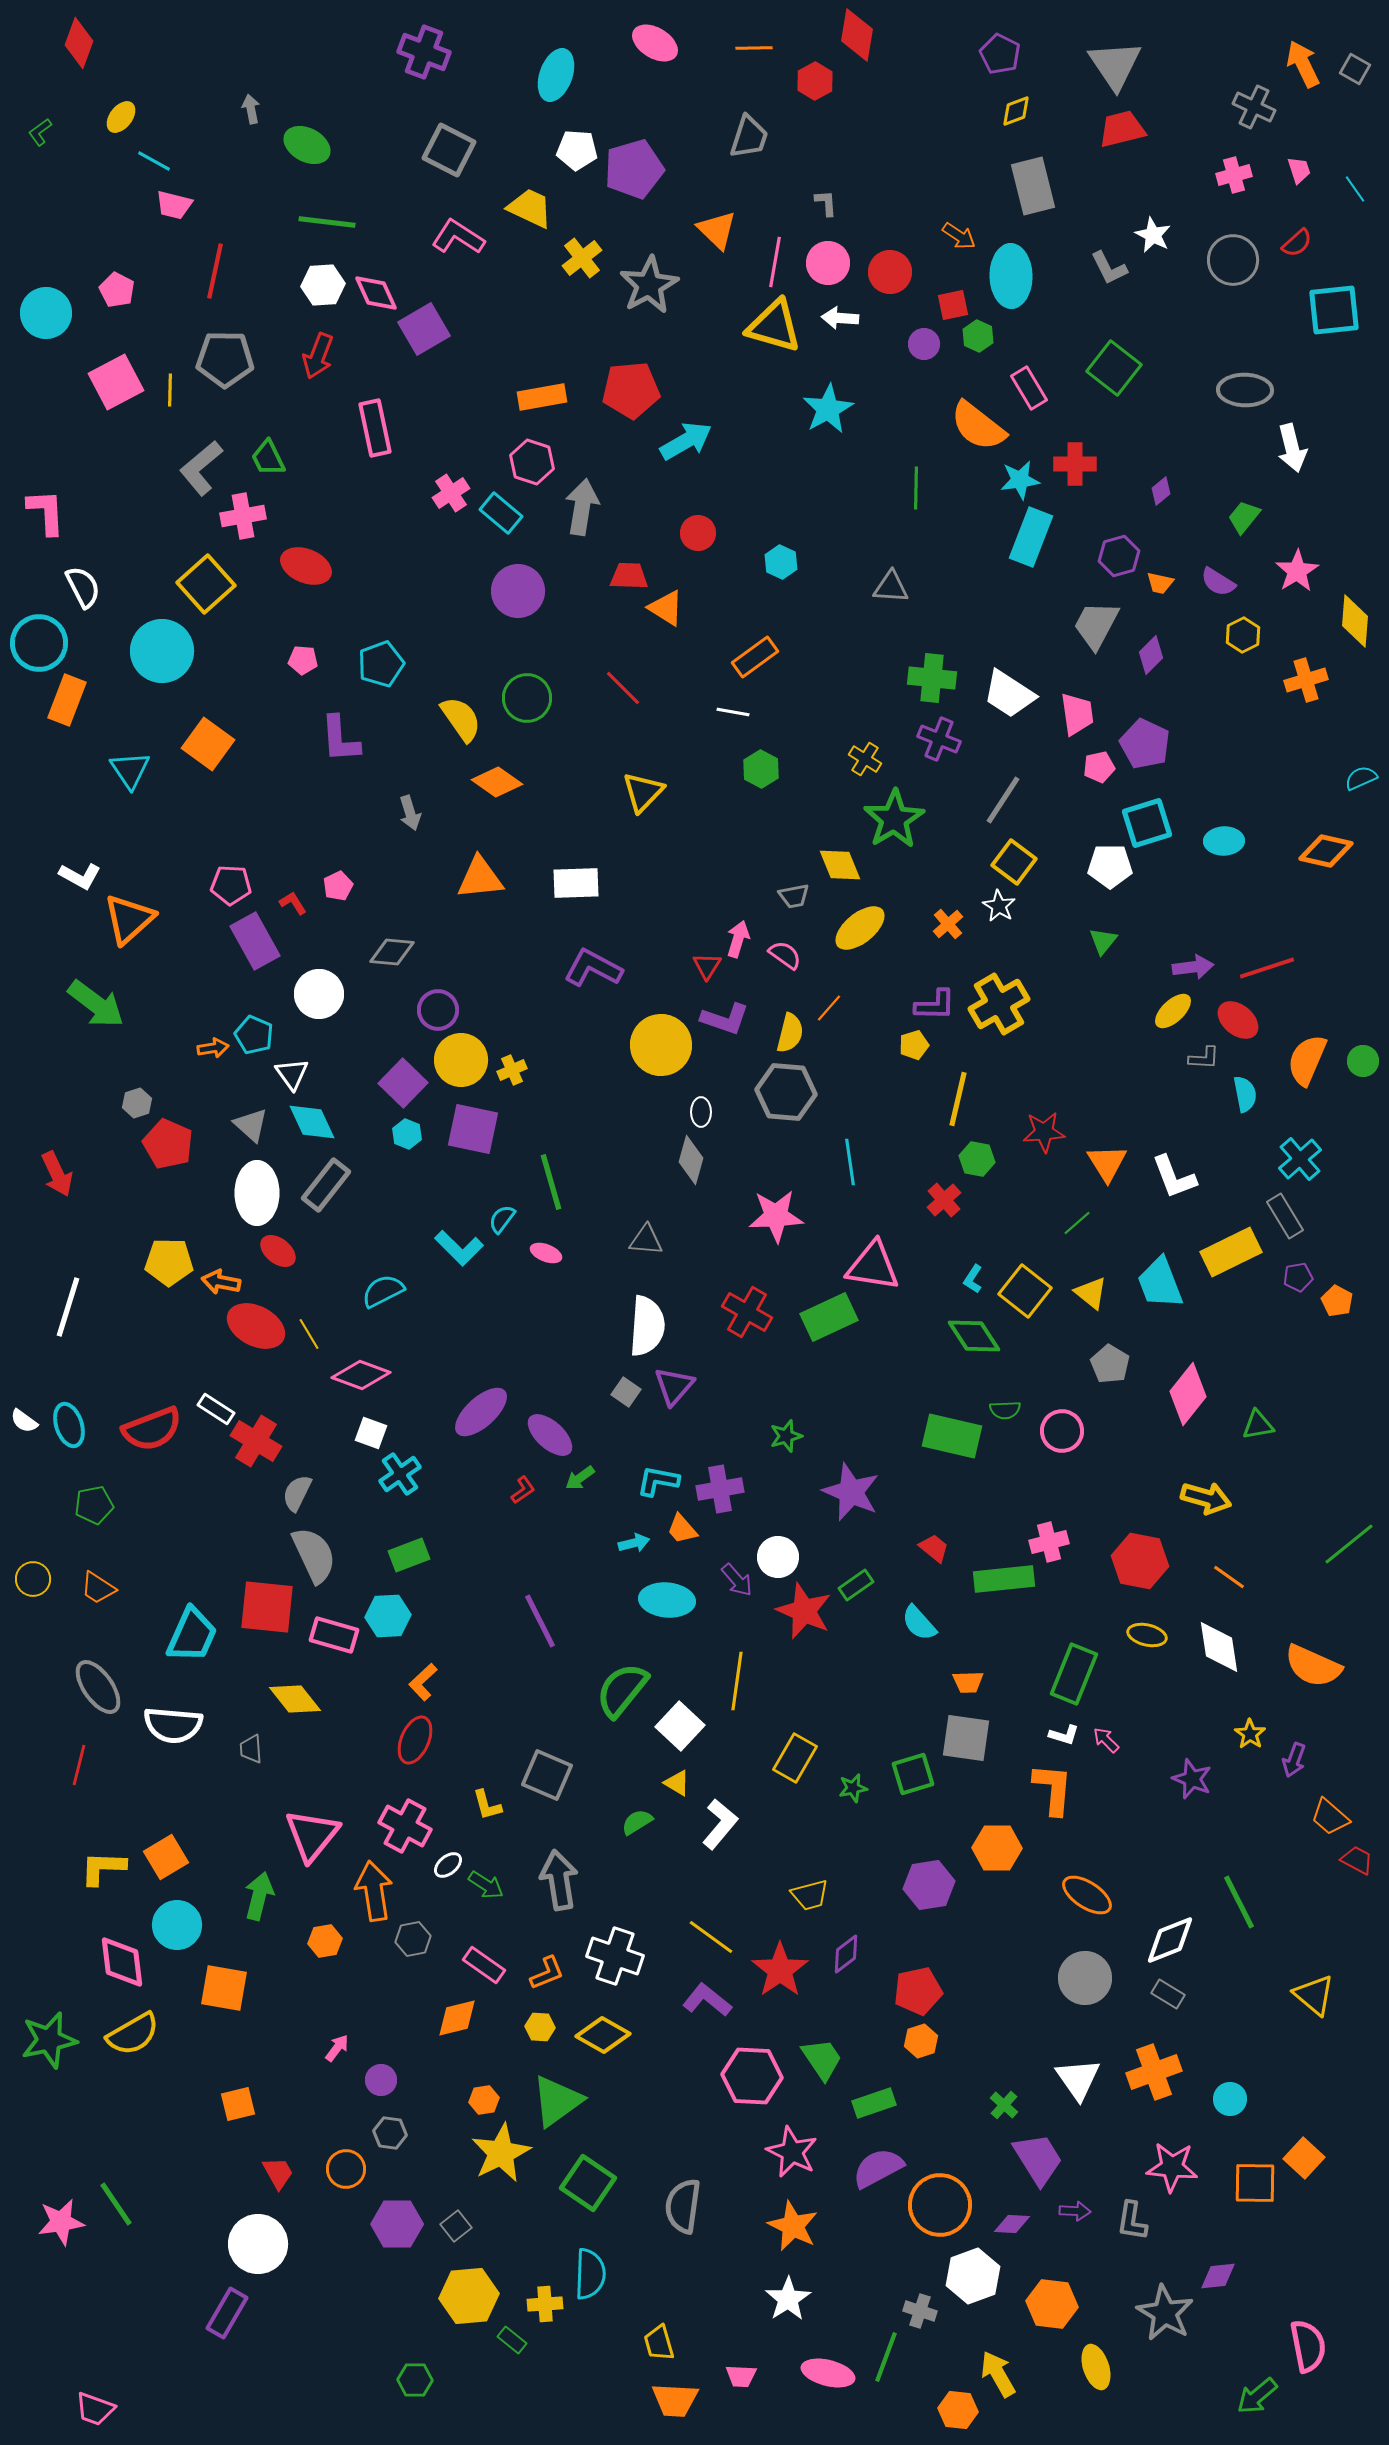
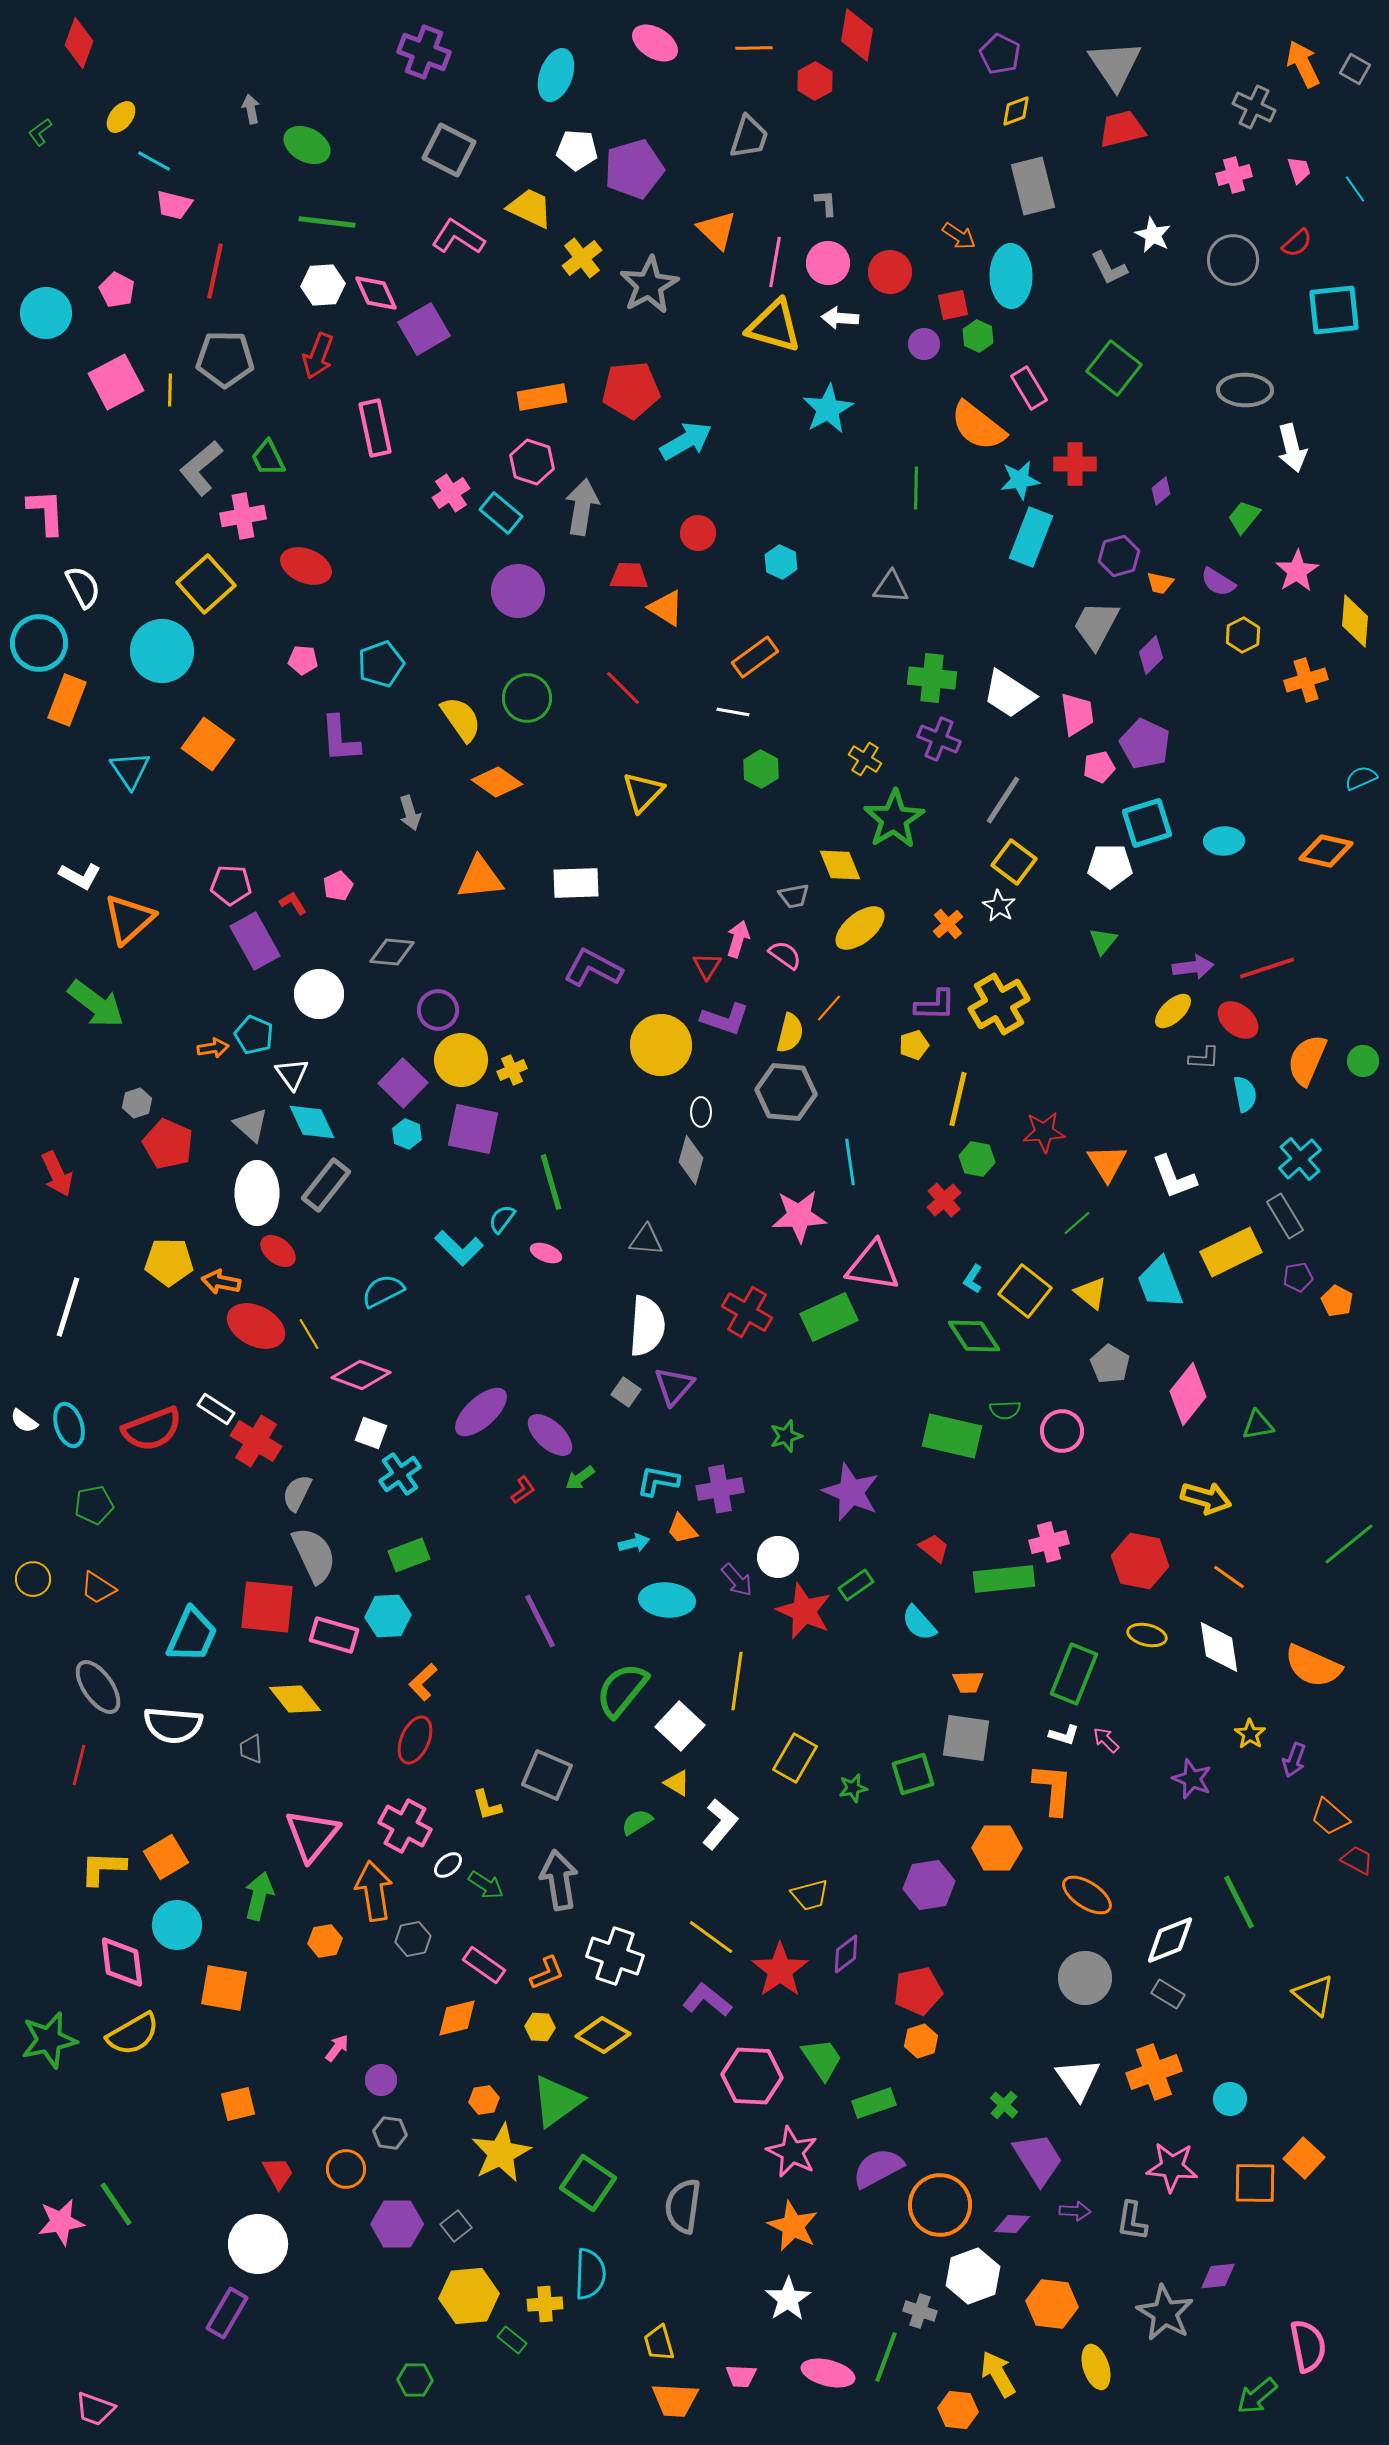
pink star at (776, 1216): moved 23 px right
